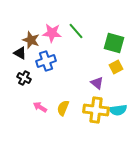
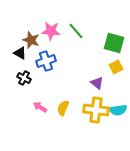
pink star: moved 1 px left, 2 px up
